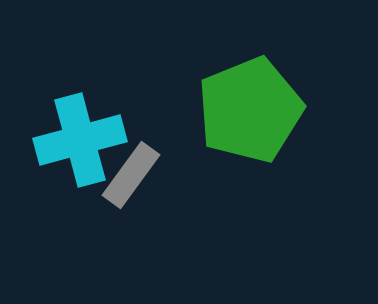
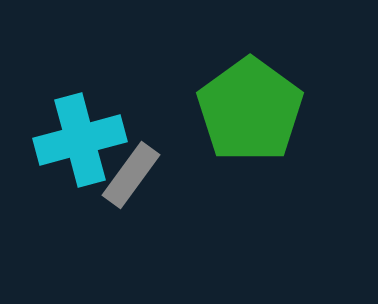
green pentagon: rotated 14 degrees counterclockwise
